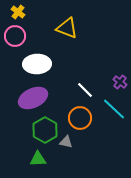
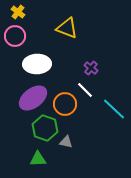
purple cross: moved 29 px left, 14 px up
purple ellipse: rotated 12 degrees counterclockwise
orange circle: moved 15 px left, 14 px up
green hexagon: moved 2 px up; rotated 10 degrees counterclockwise
